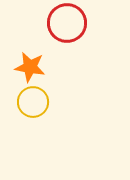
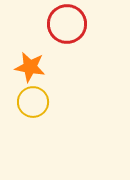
red circle: moved 1 px down
